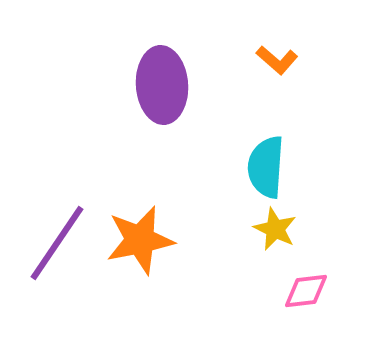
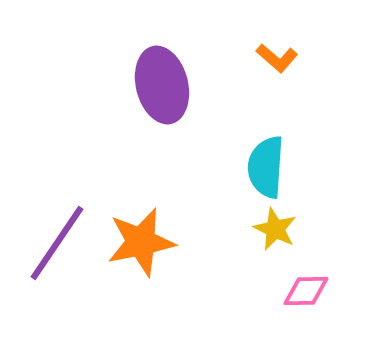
orange L-shape: moved 2 px up
purple ellipse: rotated 10 degrees counterclockwise
orange star: moved 1 px right, 2 px down
pink diamond: rotated 6 degrees clockwise
